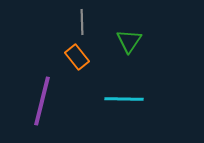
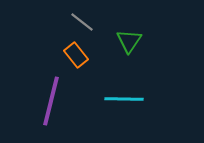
gray line: rotated 50 degrees counterclockwise
orange rectangle: moved 1 px left, 2 px up
purple line: moved 9 px right
